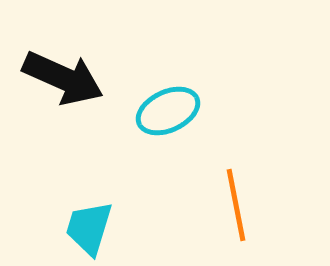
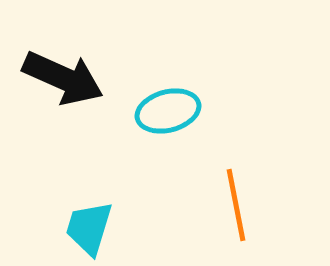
cyan ellipse: rotated 10 degrees clockwise
